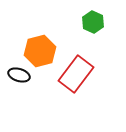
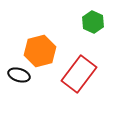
red rectangle: moved 3 px right
